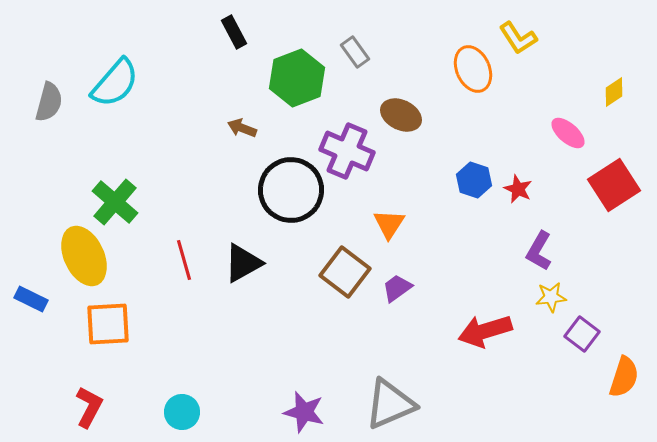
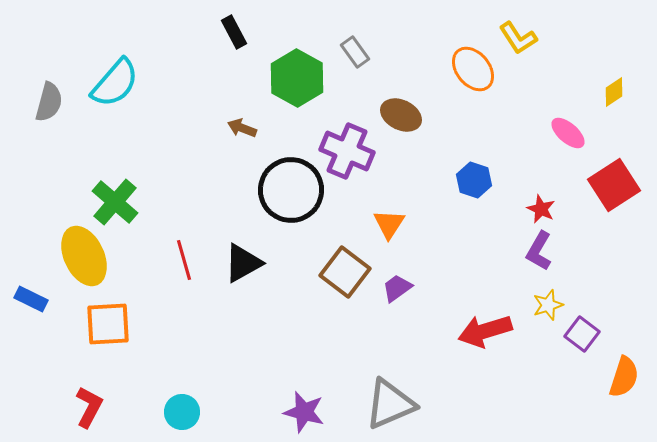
orange ellipse: rotated 15 degrees counterclockwise
green hexagon: rotated 10 degrees counterclockwise
red star: moved 23 px right, 20 px down
yellow star: moved 3 px left, 8 px down; rotated 12 degrees counterclockwise
